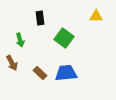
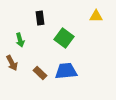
blue trapezoid: moved 2 px up
